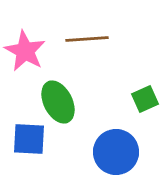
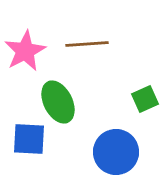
brown line: moved 5 px down
pink star: rotated 15 degrees clockwise
